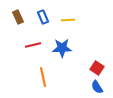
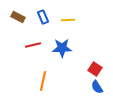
brown rectangle: rotated 40 degrees counterclockwise
red square: moved 2 px left, 1 px down
orange line: moved 4 px down; rotated 24 degrees clockwise
